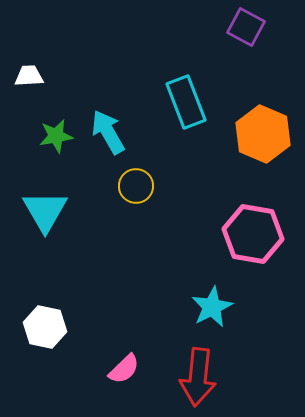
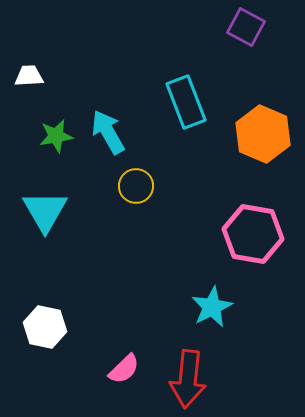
red arrow: moved 10 px left, 2 px down
